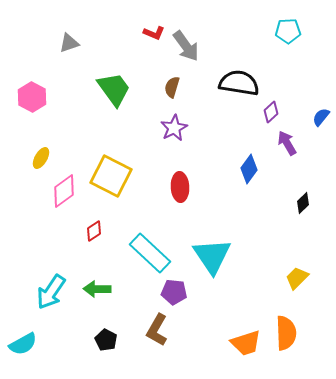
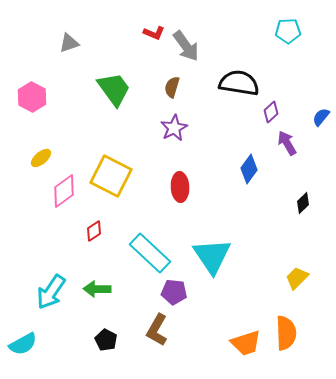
yellow ellipse: rotated 20 degrees clockwise
